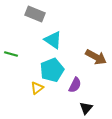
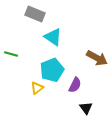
cyan triangle: moved 3 px up
brown arrow: moved 1 px right, 1 px down
black triangle: rotated 16 degrees counterclockwise
